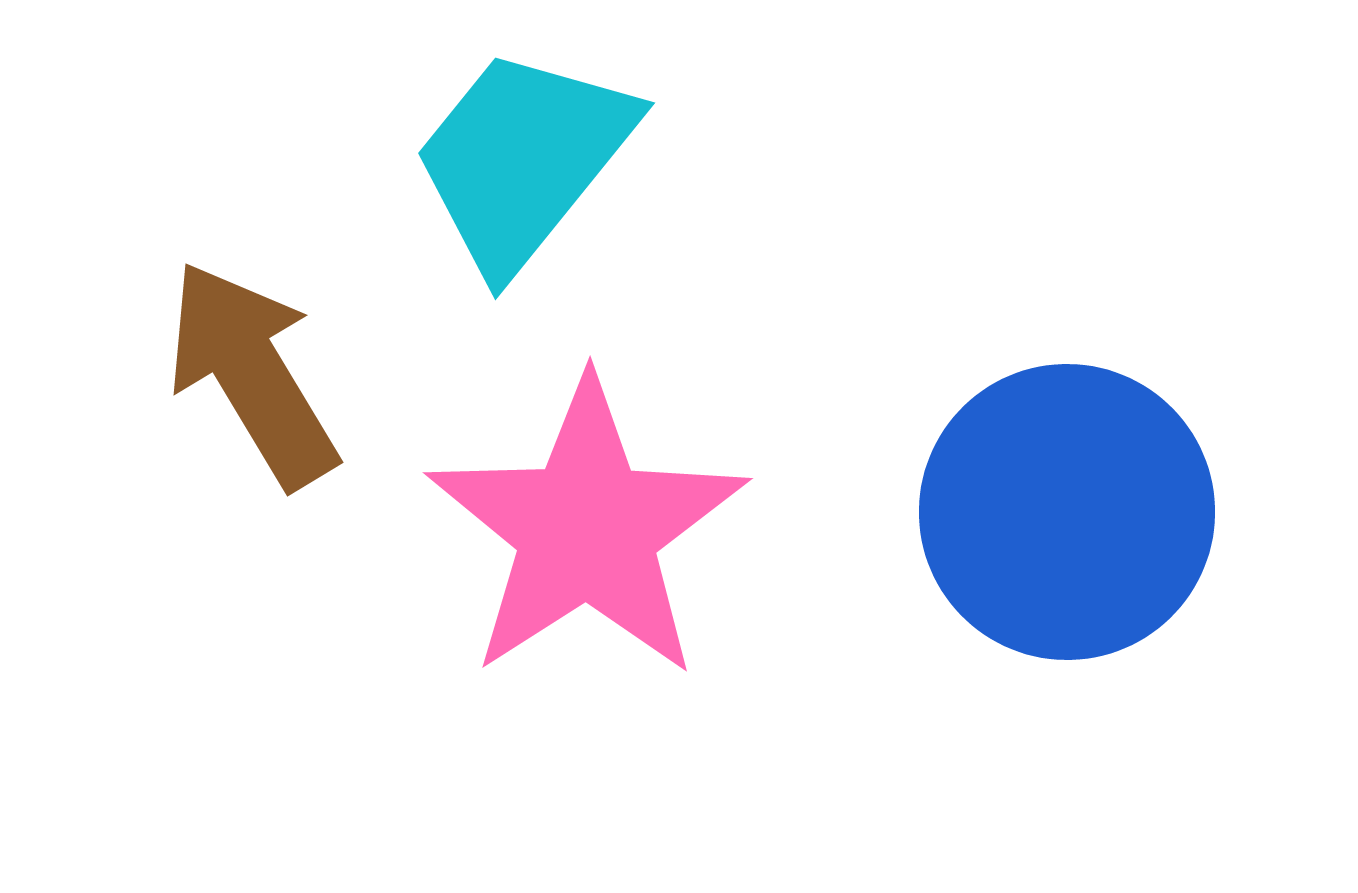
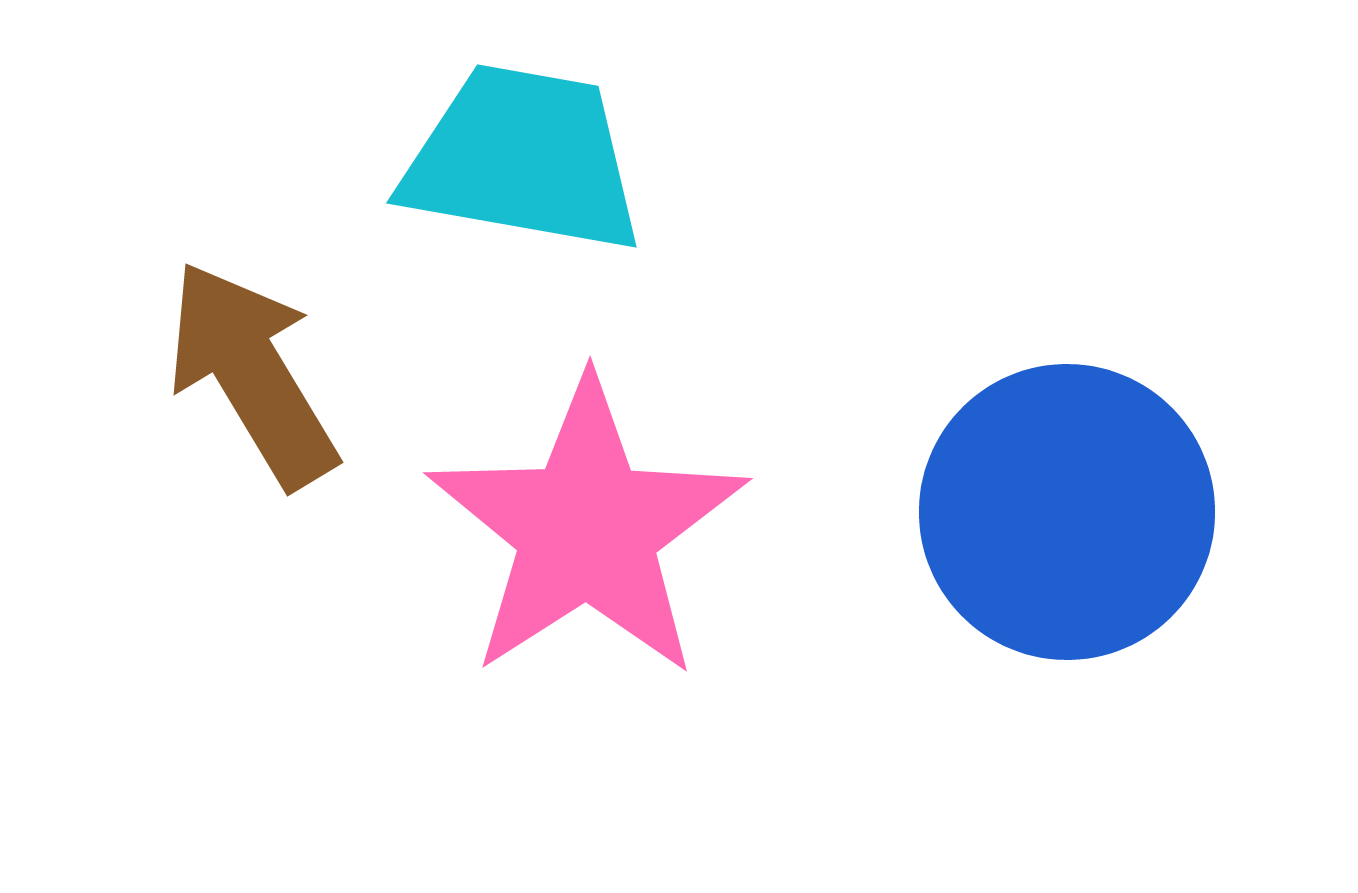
cyan trapezoid: rotated 61 degrees clockwise
